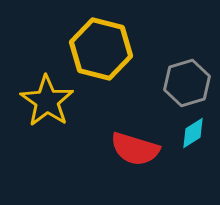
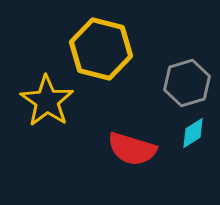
red semicircle: moved 3 px left
